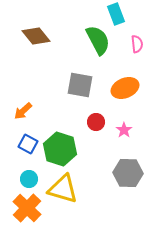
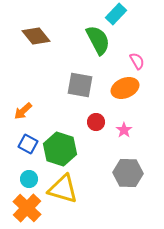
cyan rectangle: rotated 65 degrees clockwise
pink semicircle: moved 17 px down; rotated 24 degrees counterclockwise
